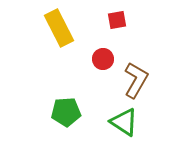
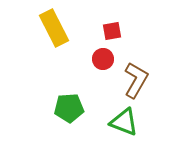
red square: moved 5 px left, 11 px down
yellow rectangle: moved 5 px left
green pentagon: moved 3 px right, 4 px up
green triangle: rotated 12 degrees counterclockwise
